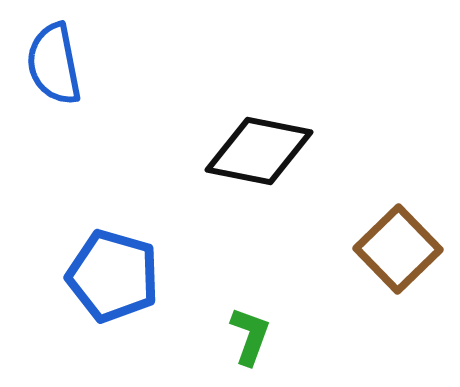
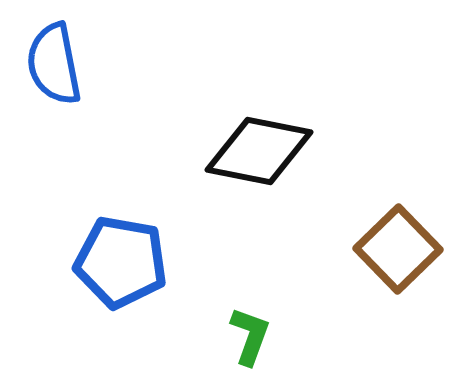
blue pentagon: moved 8 px right, 14 px up; rotated 6 degrees counterclockwise
